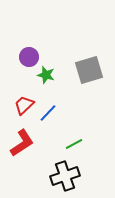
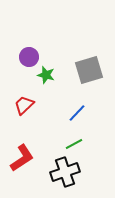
blue line: moved 29 px right
red L-shape: moved 15 px down
black cross: moved 4 px up
